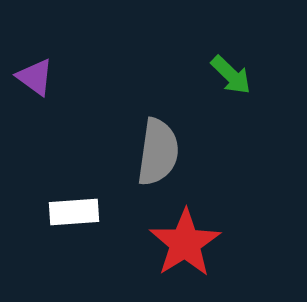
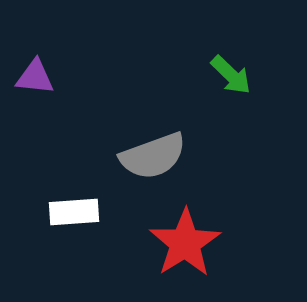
purple triangle: rotated 30 degrees counterclockwise
gray semicircle: moved 5 px left, 4 px down; rotated 62 degrees clockwise
